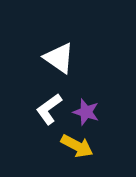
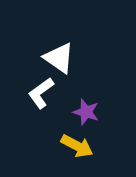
white L-shape: moved 8 px left, 16 px up
